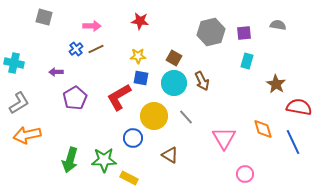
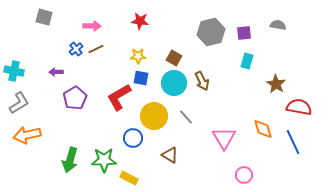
cyan cross: moved 8 px down
pink circle: moved 1 px left, 1 px down
